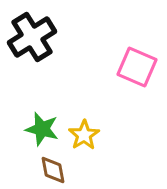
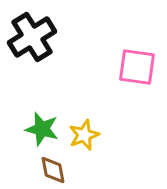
pink square: rotated 15 degrees counterclockwise
yellow star: rotated 12 degrees clockwise
